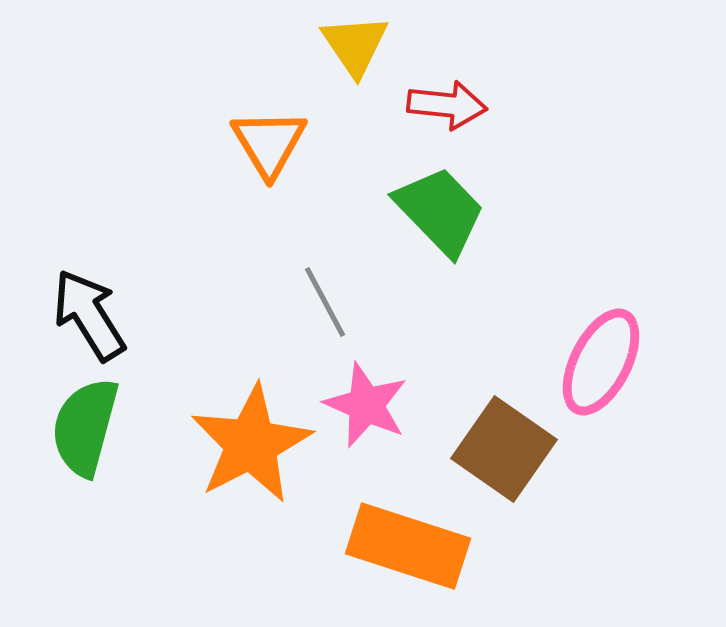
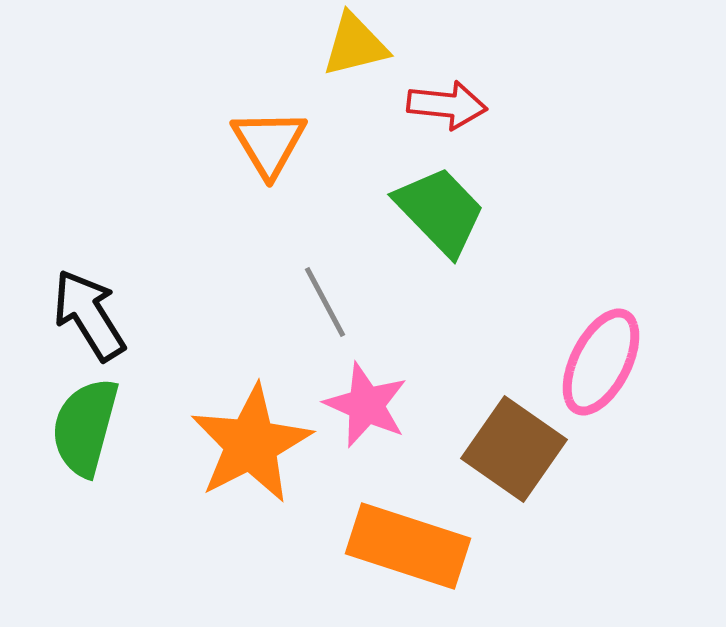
yellow triangle: rotated 50 degrees clockwise
brown square: moved 10 px right
